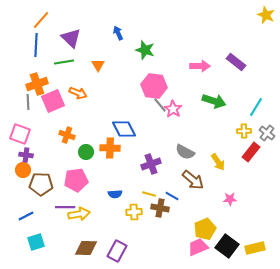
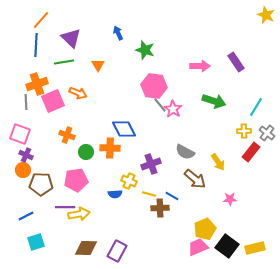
purple rectangle at (236, 62): rotated 18 degrees clockwise
gray line at (28, 102): moved 2 px left
purple cross at (26, 155): rotated 16 degrees clockwise
brown arrow at (193, 180): moved 2 px right, 1 px up
brown cross at (160, 208): rotated 12 degrees counterclockwise
yellow cross at (134, 212): moved 5 px left, 31 px up; rotated 28 degrees clockwise
